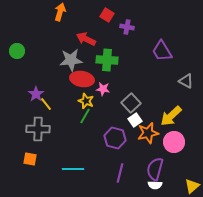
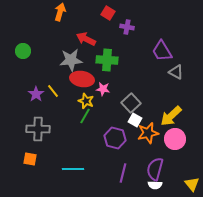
red square: moved 1 px right, 2 px up
green circle: moved 6 px right
gray triangle: moved 10 px left, 9 px up
yellow line: moved 7 px right, 13 px up
white square: rotated 24 degrees counterclockwise
pink circle: moved 1 px right, 3 px up
purple line: moved 3 px right
yellow triangle: moved 2 px up; rotated 28 degrees counterclockwise
